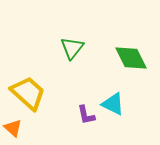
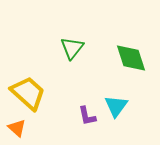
green diamond: rotated 8 degrees clockwise
cyan triangle: moved 3 px right, 2 px down; rotated 40 degrees clockwise
purple L-shape: moved 1 px right, 1 px down
orange triangle: moved 4 px right
